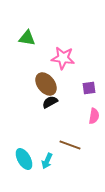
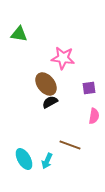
green triangle: moved 8 px left, 4 px up
